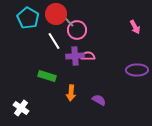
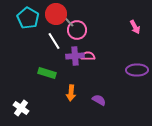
green rectangle: moved 3 px up
